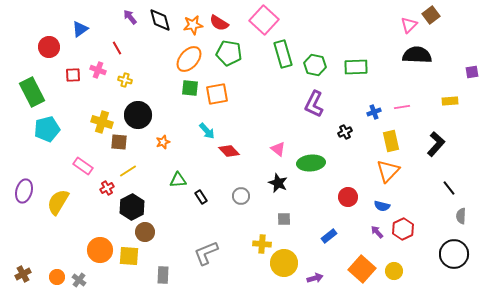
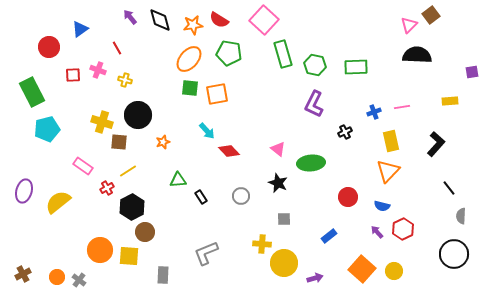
red semicircle at (219, 23): moved 3 px up
yellow semicircle at (58, 202): rotated 20 degrees clockwise
